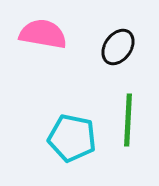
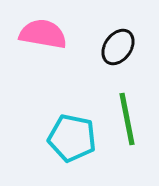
green line: moved 1 px left, 1 px up; rotated 14 degrees counterclockwise
